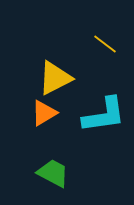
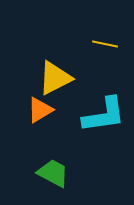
yellow line: rotated 25 degrees counterclockwise
orange triangle: moved 4 px left, 3 px up
